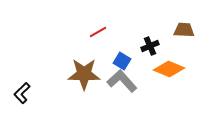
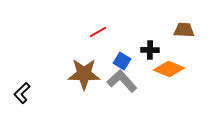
black cross: moved 4 px down; rotated 24 degrees clockwise
